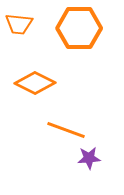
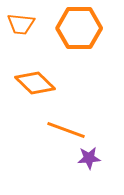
orange trapezoid: moved 2 px right
orange diamond: rotated 18 degrees clockwise
